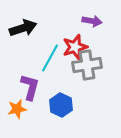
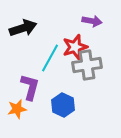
blue hexagon: moved 2 px right
